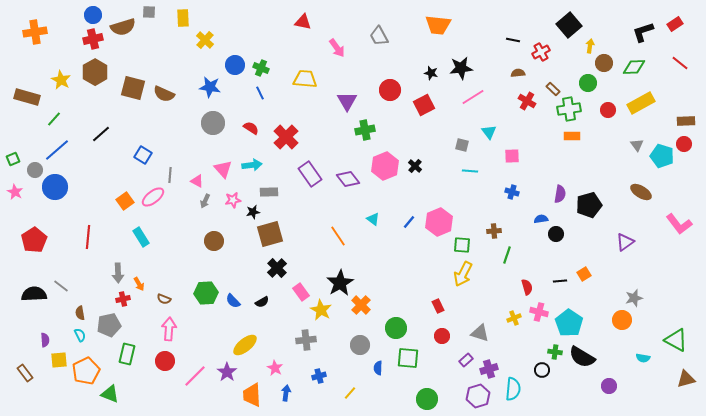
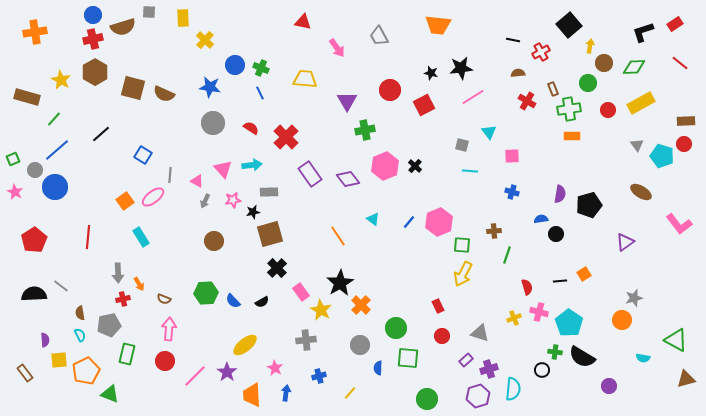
brown rectangle at (553, 89): rotated 24 degrees clockwise
